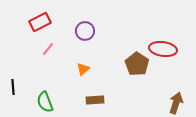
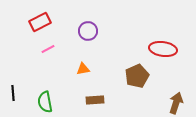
purple circle: moved 3 px right
pink line: rotated 24 degrees clockwise
brown pentagon: moved 12 px down; rotated 15 degrees clockwise
orange triangle: rotated 32 degrees clockwise
black line: moved 6 px down
green semicircle: rotated 10 degrees clockwise
